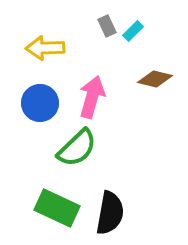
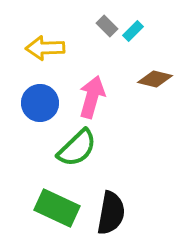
gray rectangle: rotated 20 degrees counterclockwise
black semicircle: moved 1 px right
